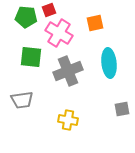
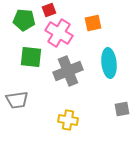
green pentagon: moved 2 px left, 3 px down
orange square: moved 2 px left
gray trapezoid: moved 5 px left
